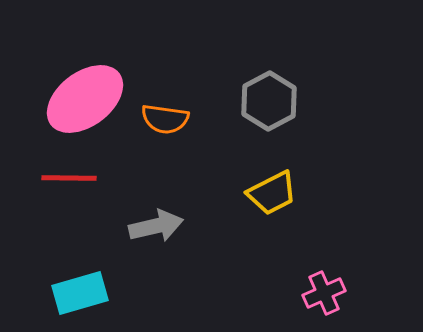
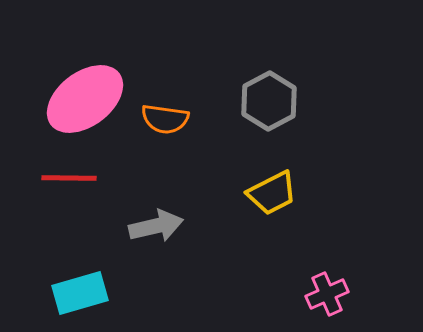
pink cross: moved 3 px right, 1 px down
